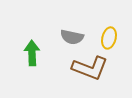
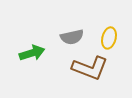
gray semicircle: rotated 25 degrees counterclockwise
green arrow: rotated 75 degrees clockwise
